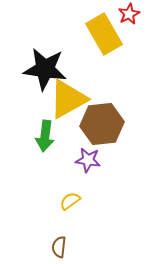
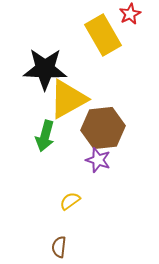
red star: moved 1 px right
yellow rectangle: moved 1 px left, 1 px down
black star: rotated 6 degrees counterclockwise
brown hexagon: moved 1 px right, 4 px down
green arrow: rotated 8 degrees clockwise
purple star: moved 10 px right; rotated 10 degrees clockwise
